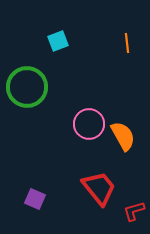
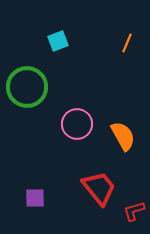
orange line: rotated 30 degrees clockwise
pink circle: moved 12 px left
purple square: moved 1 px up; rotated 25 degrees counterclockwise
